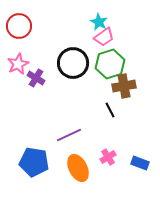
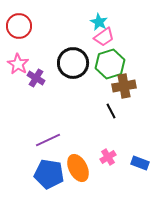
pink star: rotated 15 degrees counterclockwise
black line: moved 1 px right, 1 px down
purple line: moved 21 px left, 5 px down
blue pentagon: moved 15 px right, 12 px down
